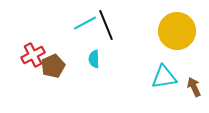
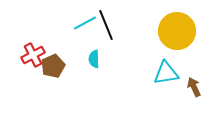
cyan triangle: moved 2 px right, 4 px up
